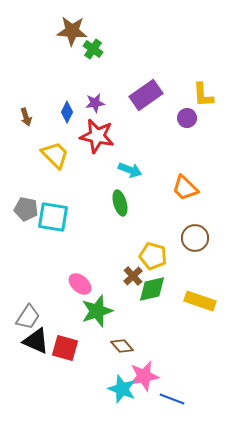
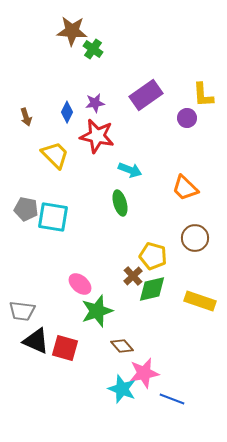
gray trapezoid: moved 6 px left, 6 px up; rotated 64 degrees clockwise
pink star: moved 3 px up
